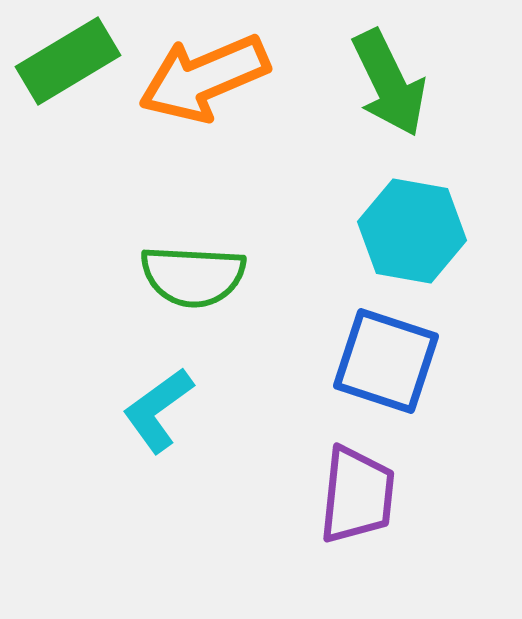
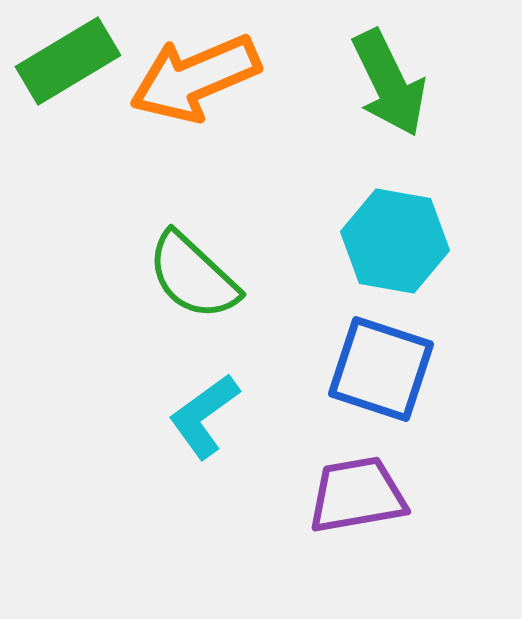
orange arrow: moved 9 px left
cyan hexagon: moved 17 px left, 10 px down
green semicircle: rotated 40 degrees clockwise
blue square: moved 5 px left, 8 px down
cyan L-shape: moved 46 px right, 6 px down
purple trapezoid: rotated 106 degrees counterclockwise
